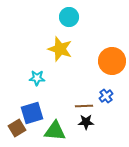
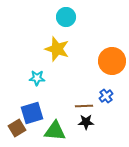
cyan circle: moved 3 px left
yellow star: moved 3 px left
